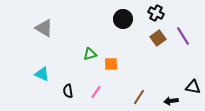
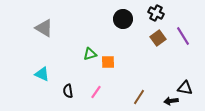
orange square: moved 3 px left, 2 px up
black triangle: moved 8 px left, 1 px down
